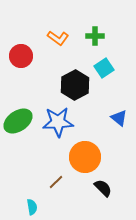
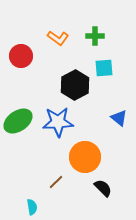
cyan square: rotated 30 degrees clockwise
